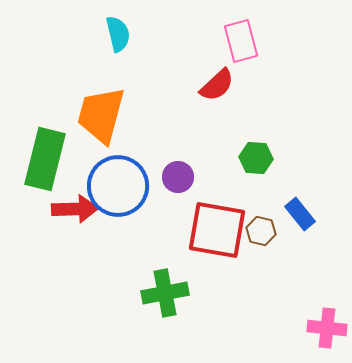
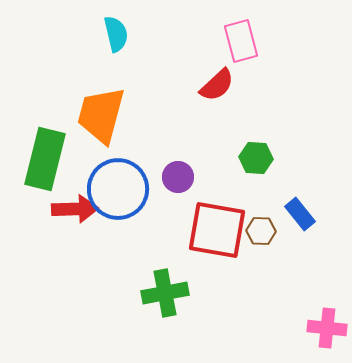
cyan semicircle: moved 2 px left
blue circle: moved 3 px down
brown hexagon: rotated 12 degrees counterclockwise
